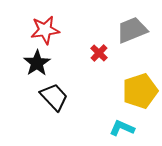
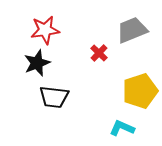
black star: rotated 12 degrees clockwise
black trapezoid: rotated 140 degrees clockwise
